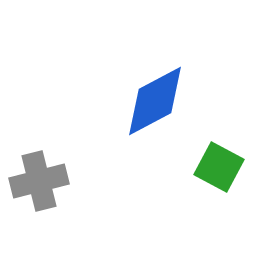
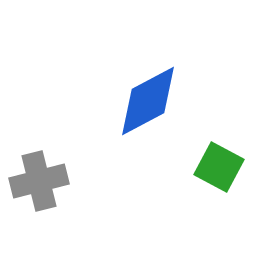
blue diamond: moved 7 px left
